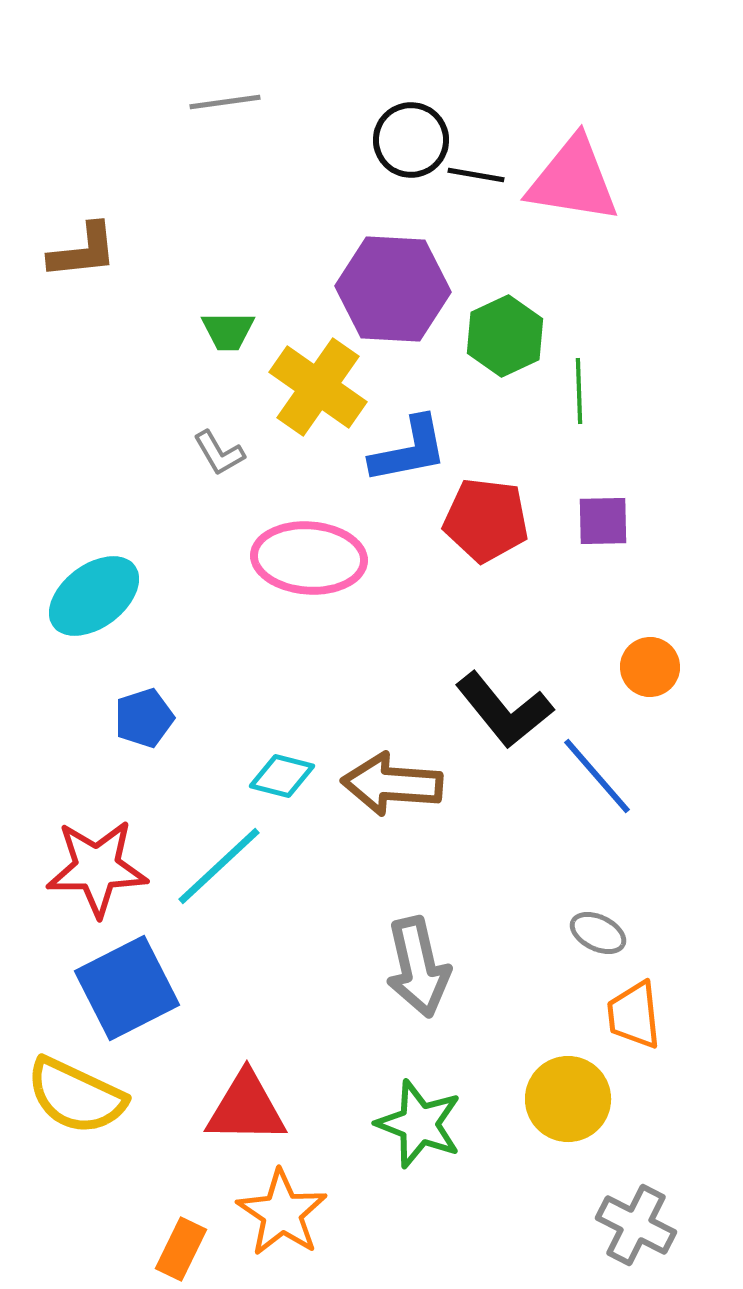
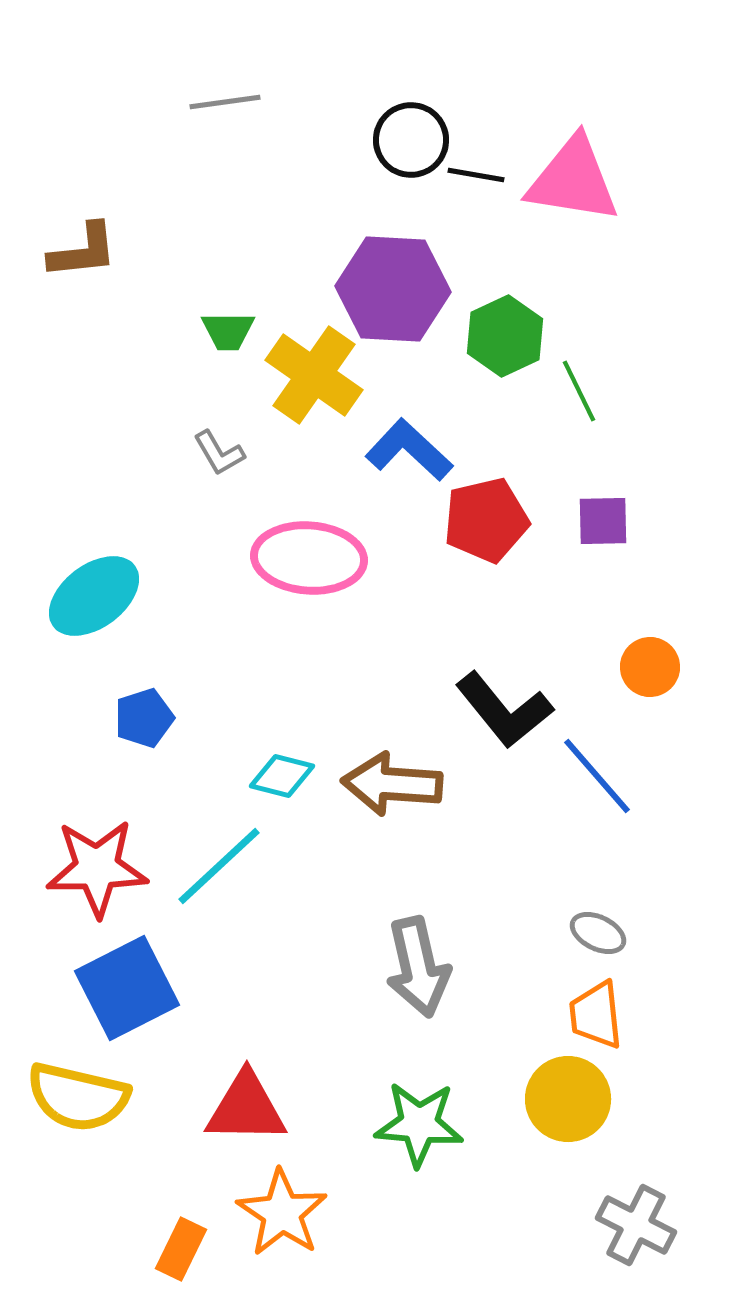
yellow cross: moved 4 px left, 12 px up
green line: rotated 24 degrees counterclockwise
blue L-shape: rotated 126 degrees counterclockwise
red pentagon: rotated 20 degrees counterclockwise
orange trapezoid: moved 38 px left
yellow semicircle: moved 2 px right, 1 px down; rotated 12 degrees counterclockwise
green star: rotated 16 degrees counterclockwise
